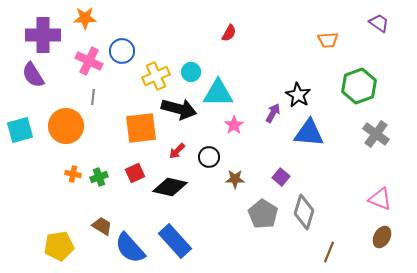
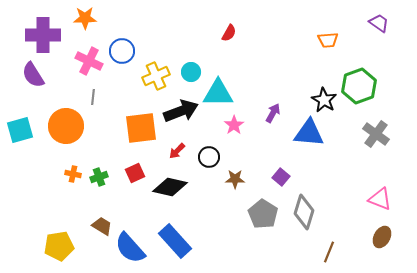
black star: moved 26 px right, 5 px down
black arrow: moved 2 px right, 2 px down; rotated 36 degrees counterclockwise
